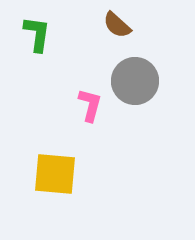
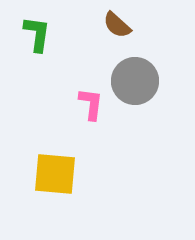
pink L-shape: moved 1 px right, 1 px up; rotated 8 degrees counterclockwise
